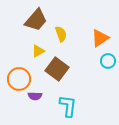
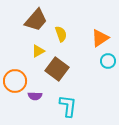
orange circle: moved 4 px left, 2 px down
